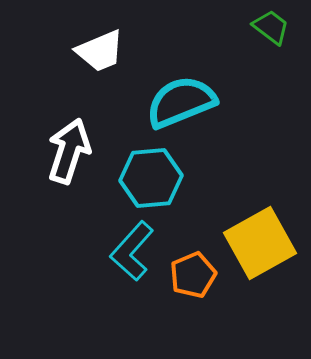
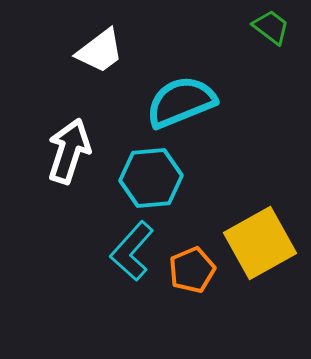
white trapezoid: rotated 14 degrees counterclockwise
orange pentagon: moved 1 px left, 5 px up
